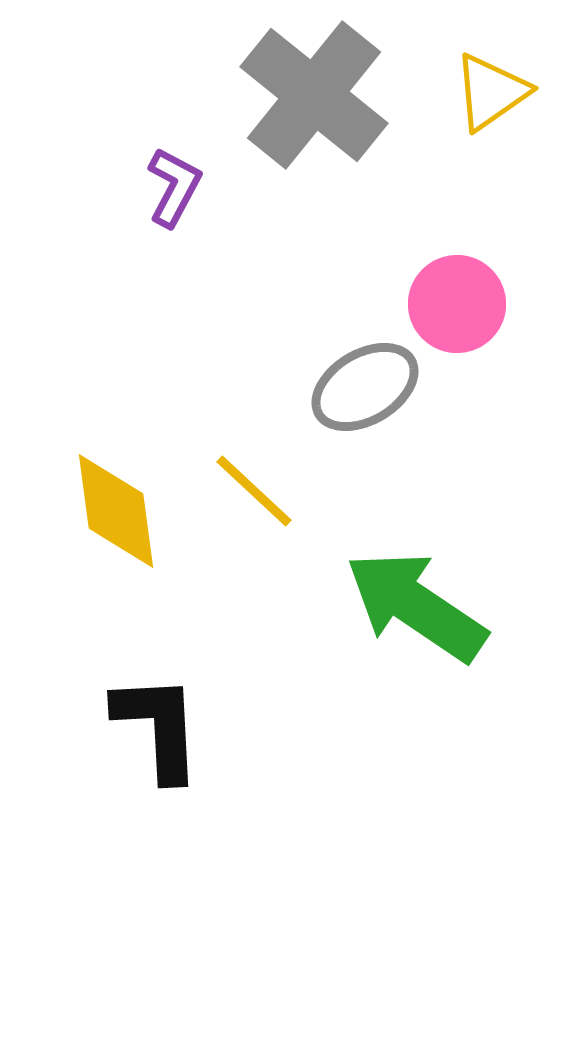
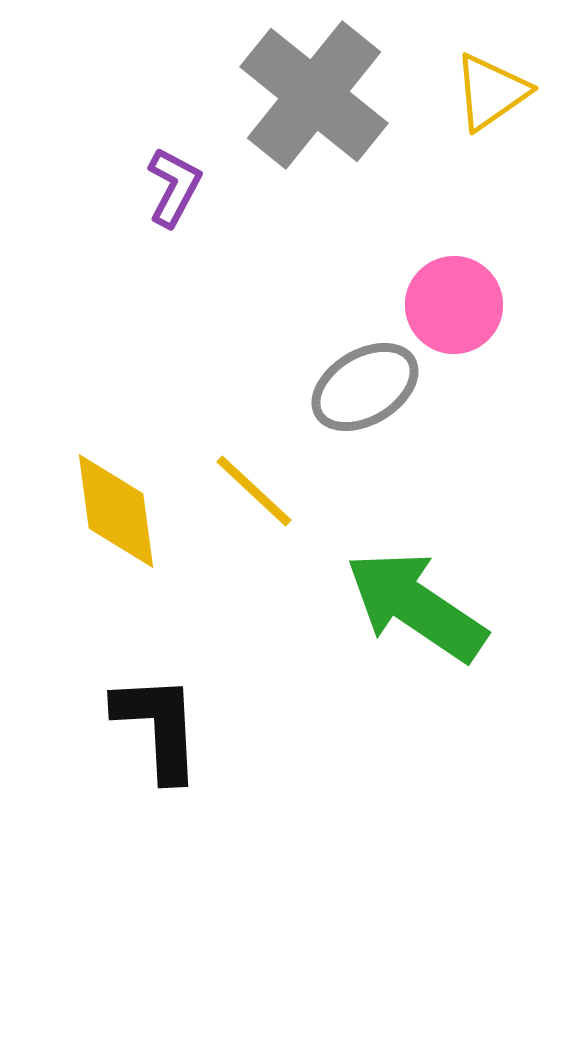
pink circle: moved 3 px left, 1 px down
